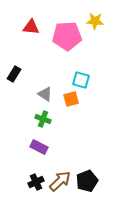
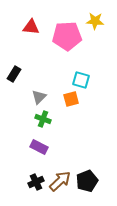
gray triangle: moved 6 px left, 3 px down; rotated 42 degrees clockwise
